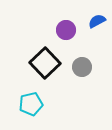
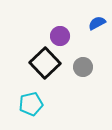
blue semicircle: moved 2 px down
purple circle: moved 6 px left, 6 px down
gray circle: moved 1 px right
